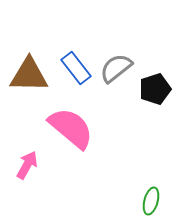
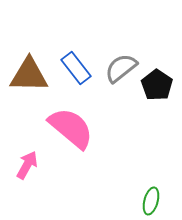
gray semicircle: moved 5 px right
black pentagon: moved 2 px right, 4 px up; rotated 20 degrees counterclockwise
